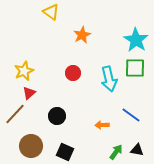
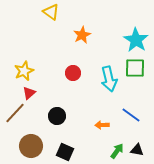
brown line: moved 1 px up
green arrow: moved 1 px right, 1 px up
